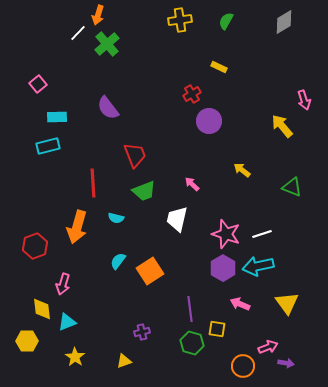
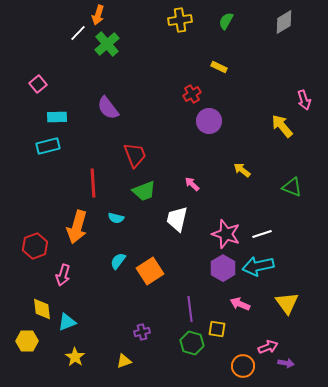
pink arrow at (63, 284): moved 9 px up
